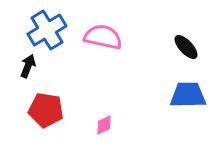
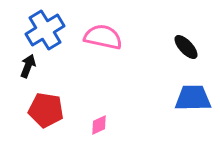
blue cross: moved 2 px left
blue trapezoid: moved 5 px right, 3 px down
pink diamond: moved 5 px left
